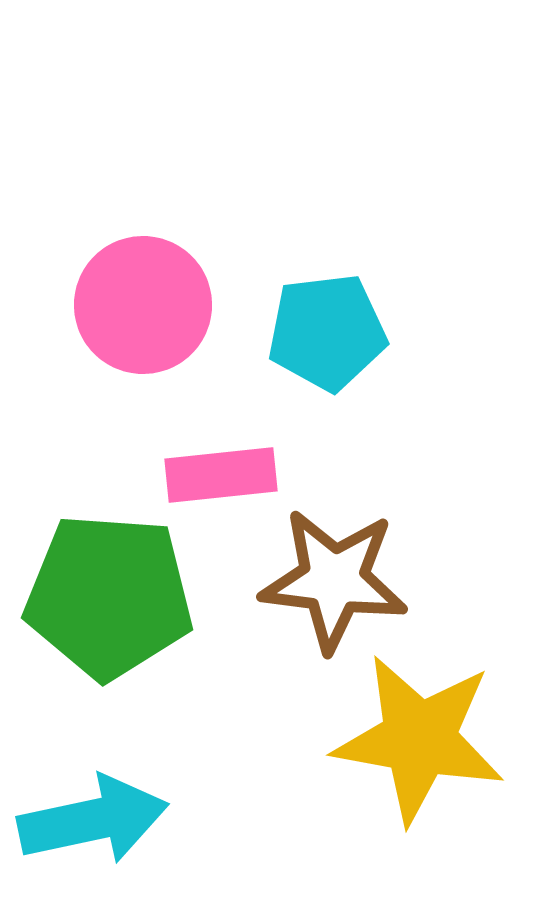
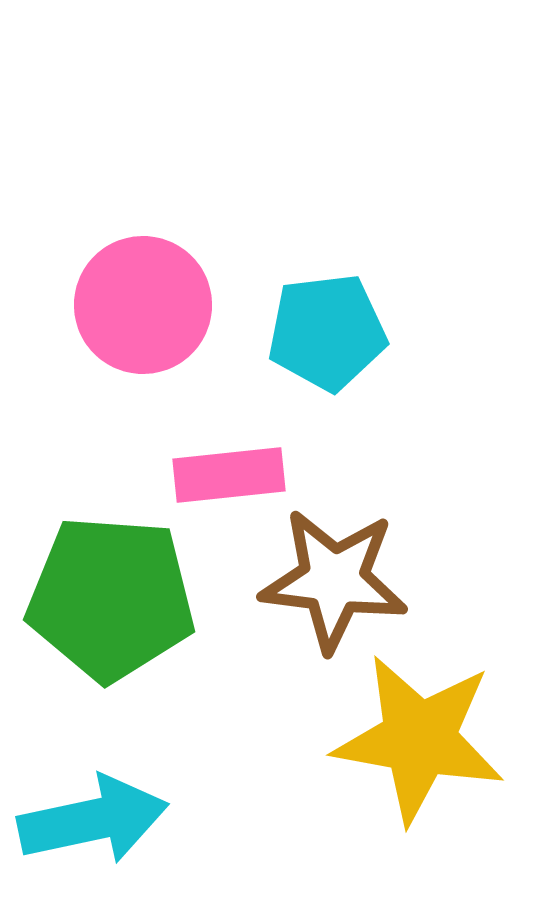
pink rectangle: moved 8 px right
green pentagon: moved 2 px right, 2 px down
